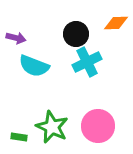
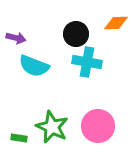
cyan cross: rotated 36 degrees clockwise
green rectangle: moved 1 px down
